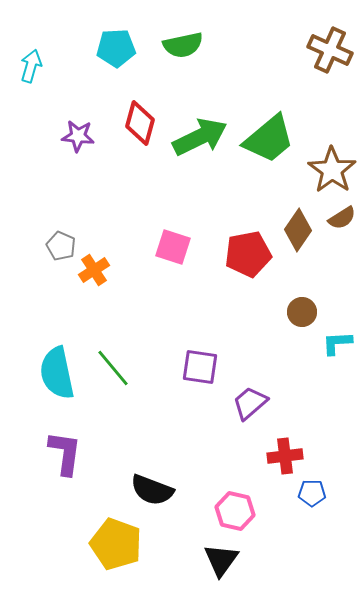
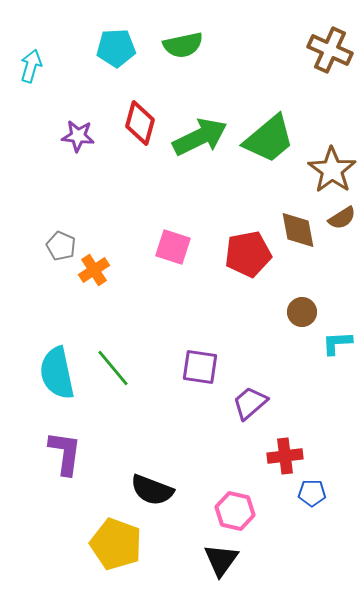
brown diamond: rotated 45 degrees counterclockwise
